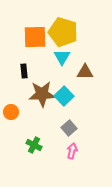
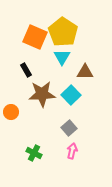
yellow pentagon: rotated 16 degrees clockwise
orange square: rotated 25 degrees clockwise
black rectangle: moved 2 px right, 1 px up; rotated 24 degrees counterclockwise
cyan square: moved 7 px right, 1 px up
green cross: moved 8 px down
